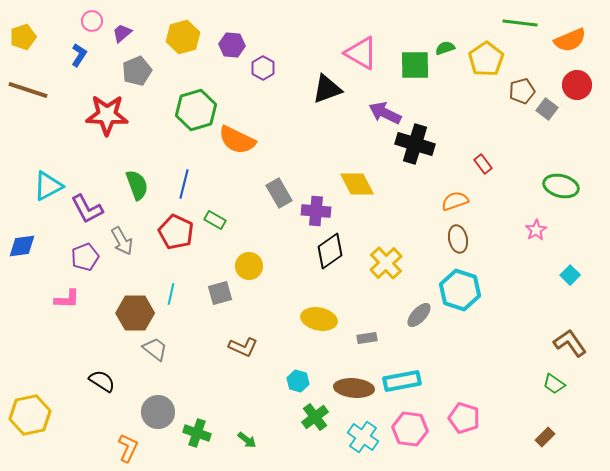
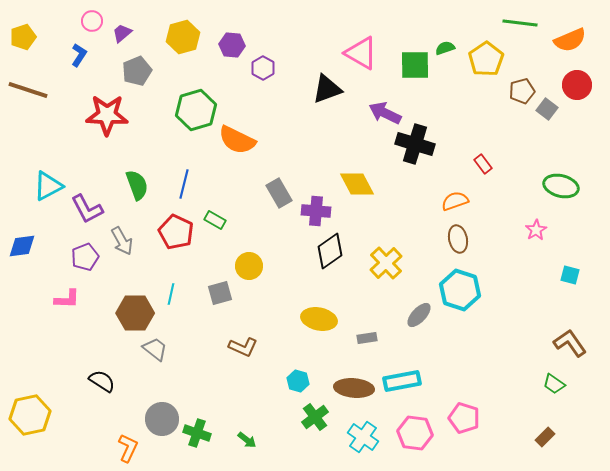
cyan square at (570, 275): rotated 30 degrees counterclockwise
gray circle at (158, 412): moved 4 px right, 7 px down
pink hexagon at (410, 429): moved 5 px right, 4 px down
